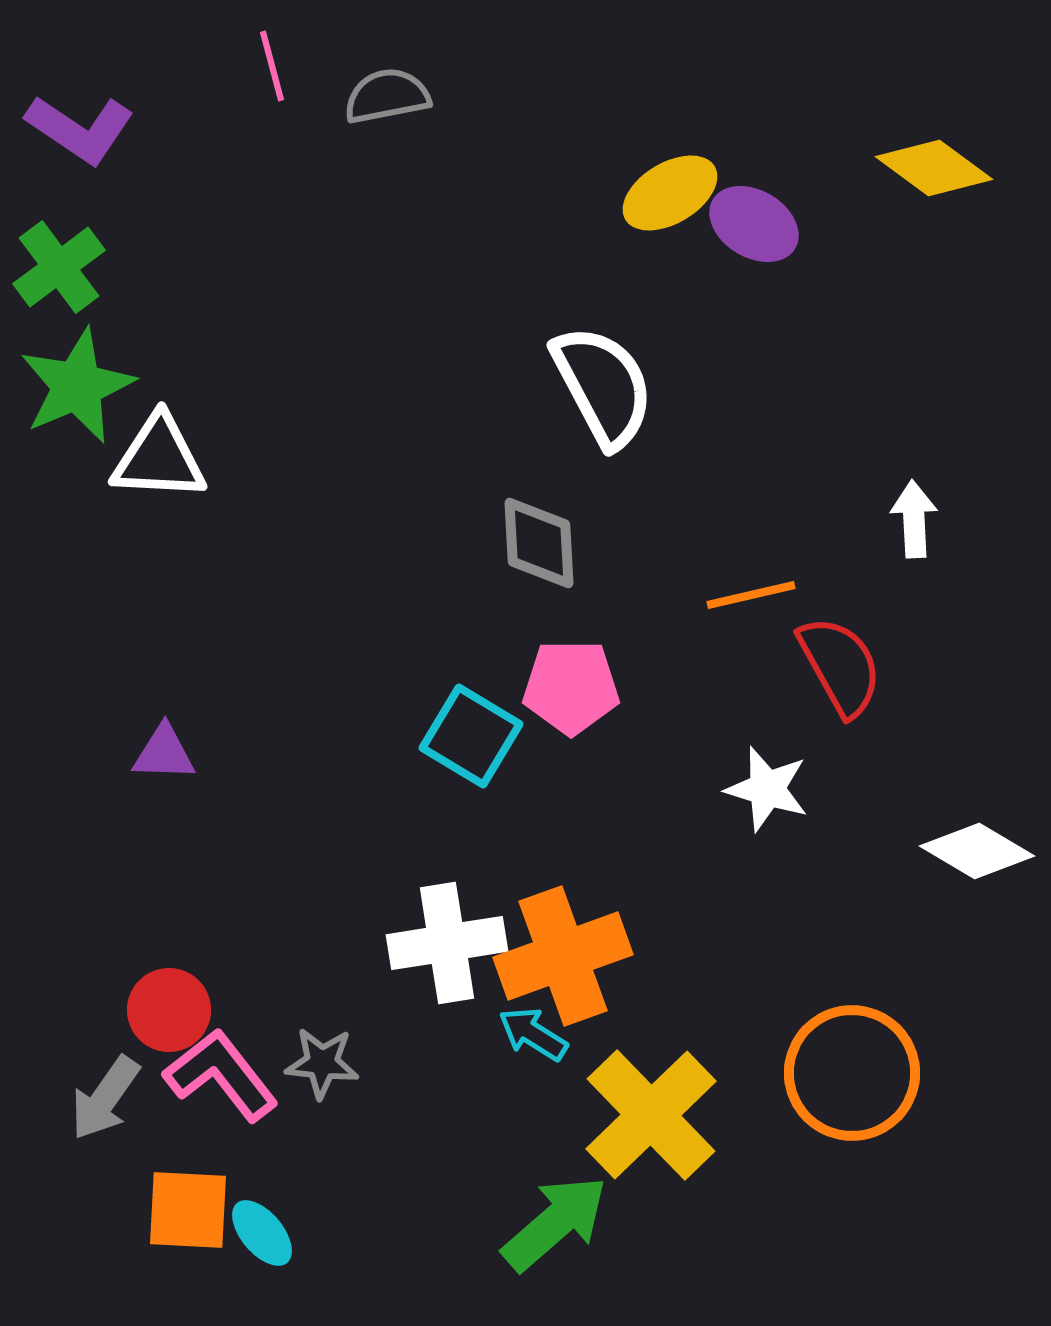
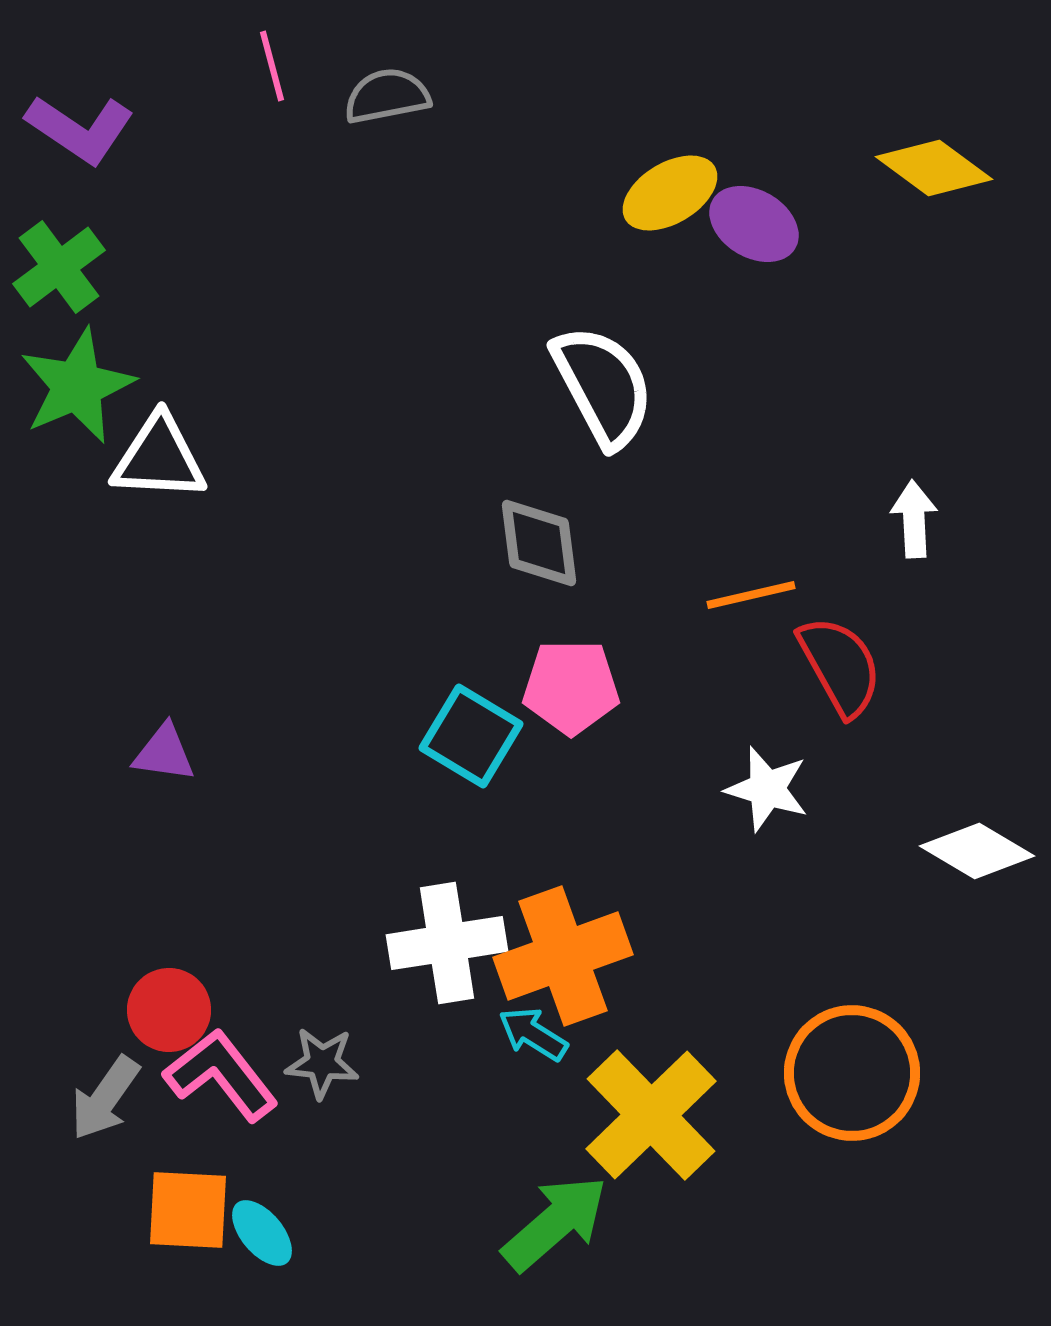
gray diamond: rotated 4 degrees counterclockwise
purple triangle: rotated 6 degrees clockwise
